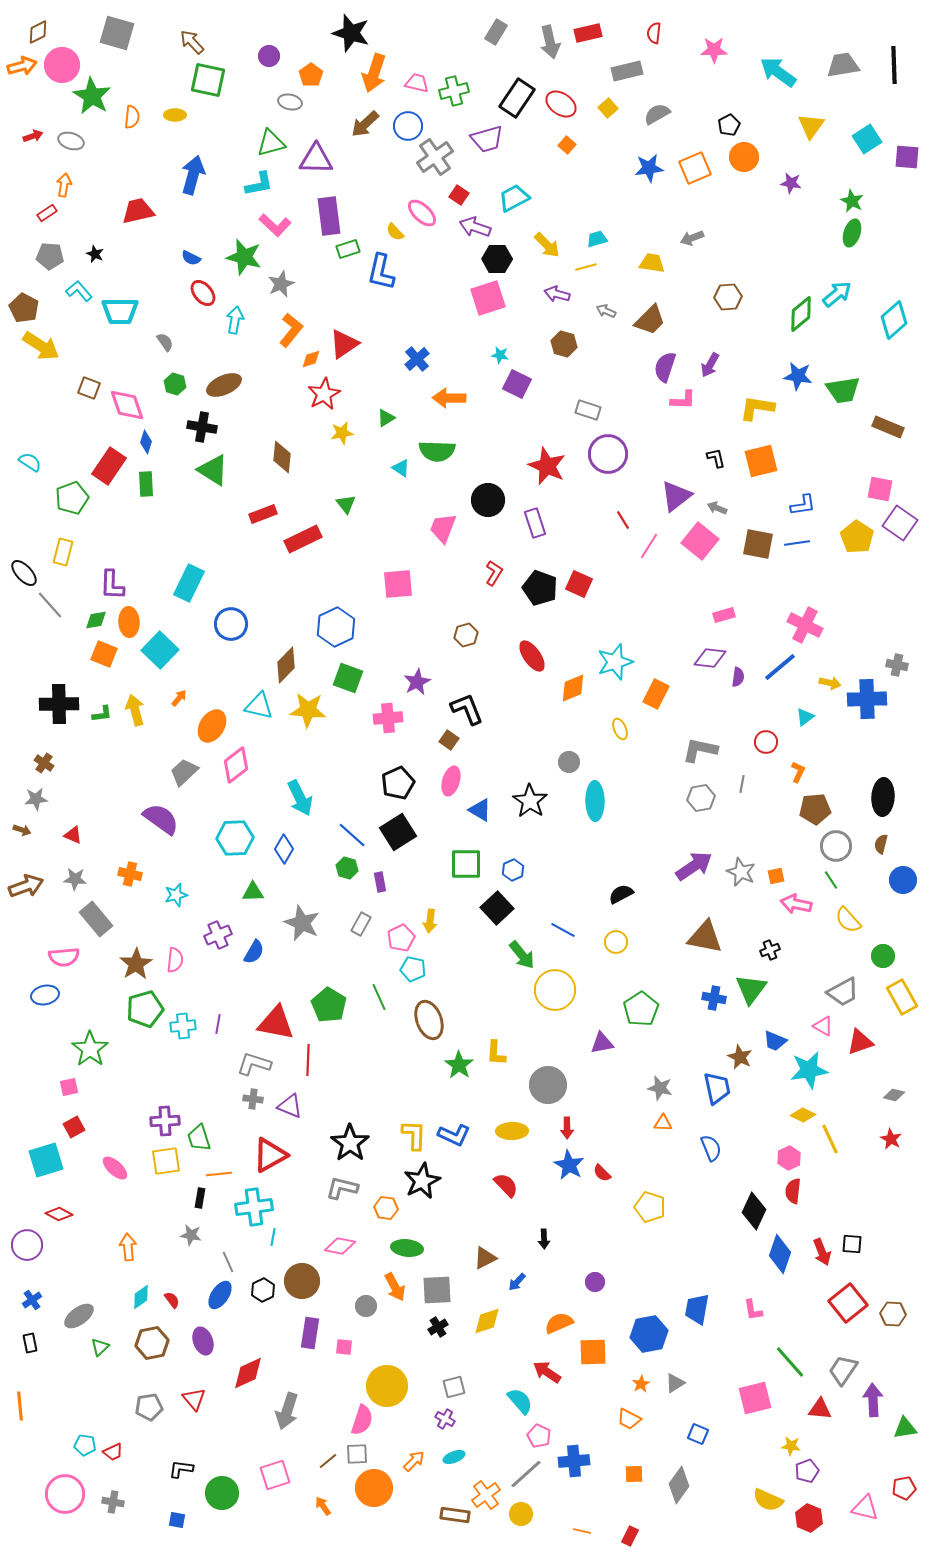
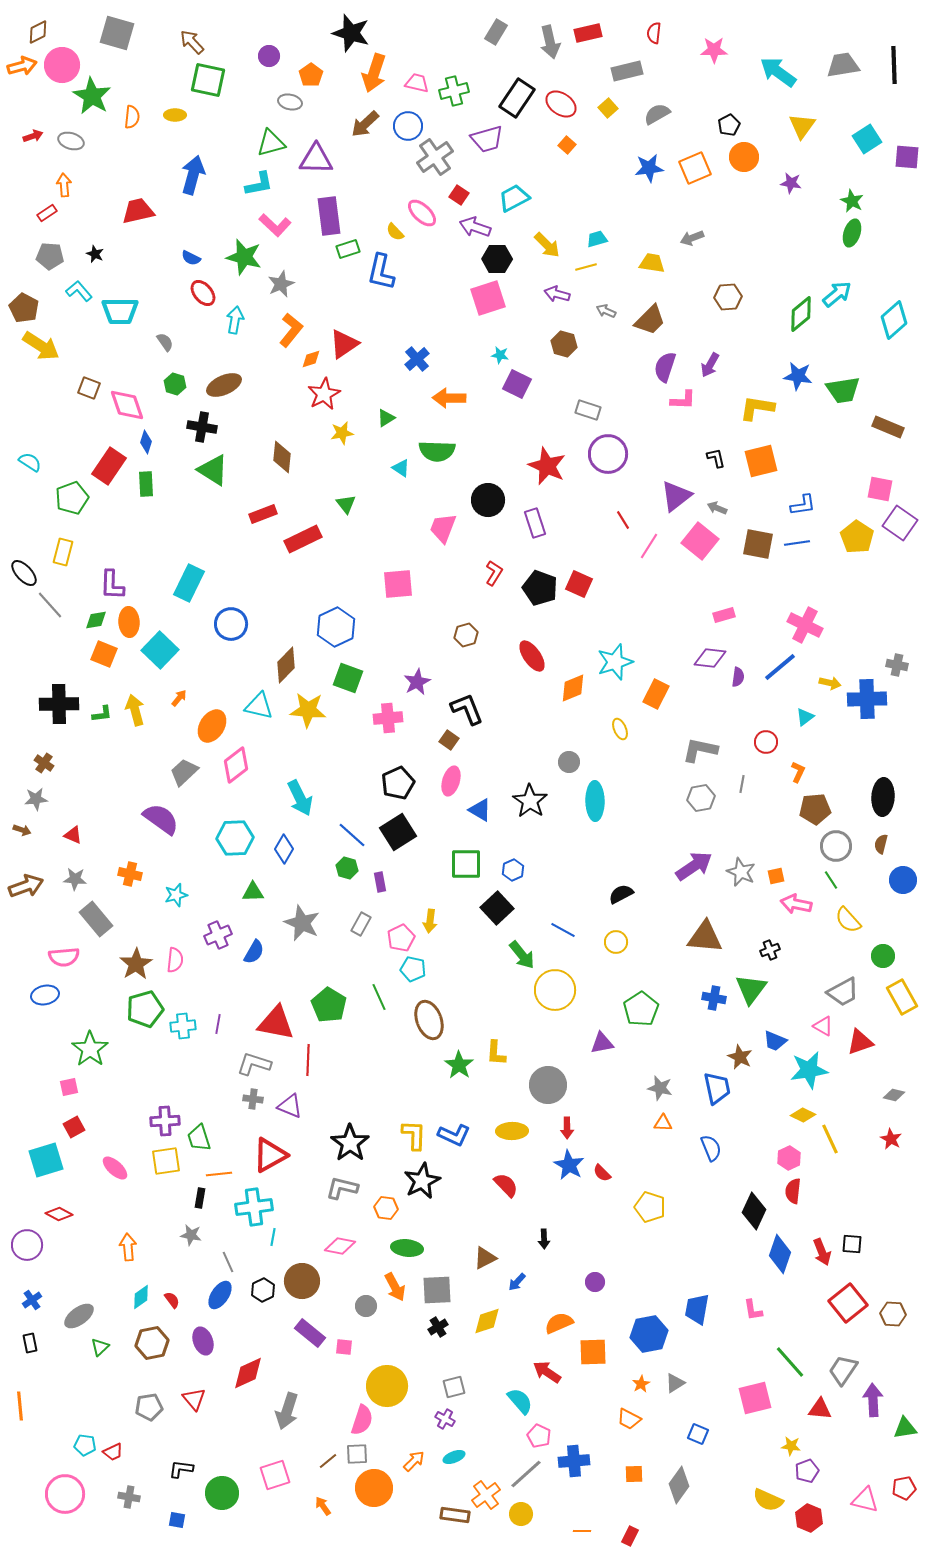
yellow triangle at (811, 126): moved 9 px left
orange arrow at (64, 185): rotated 15 degrees counterclockwise
brown triangle at (705, 937): rotated 6 degrees counterclockwise
purple rectangle at (310, 1333): rotated 60 degrees counterclockwise
gray cross at (113, 1502): moved 16 px right, 5 px up
pink triangle at (865, 1508): moved 8 px up
orange line at (582, 1531): rotated 12 degrees counterclockwise
